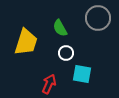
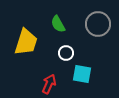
gray circle: moved 6 px down
green semicircle: moved 2 px left, 4 px up
